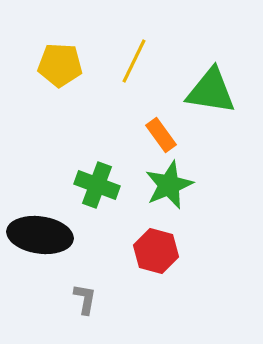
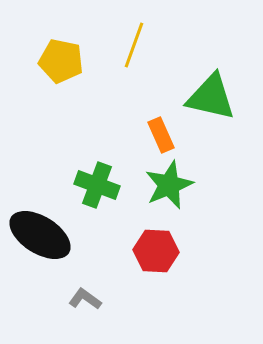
yellow line: moved 16 px up; rotated 6 degrees counterclockwise
yellow pentagon: moved 1 px right, 4 px up; rotated 9 degrees clockwise
green triangle: moved 6 px down; rotated 4 degrees clockwise
orange rectangle: rotated 12 degrees clockwise
black ellipse: rotated 24 degrees clockwise
red hexagon: rotated 12 degrees counterclockwise
gray L-shape: rotated 64 degrees counterclockwise
